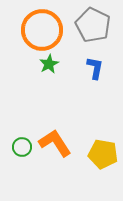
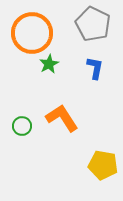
gray pentagon: moved 1 px up
orange circle: moved 10 px left, 3 px down
orange L-shape: moved 7 px right, 25 px up
green circle: moved 21 px up
yellow pentagon: moved 11 px down
